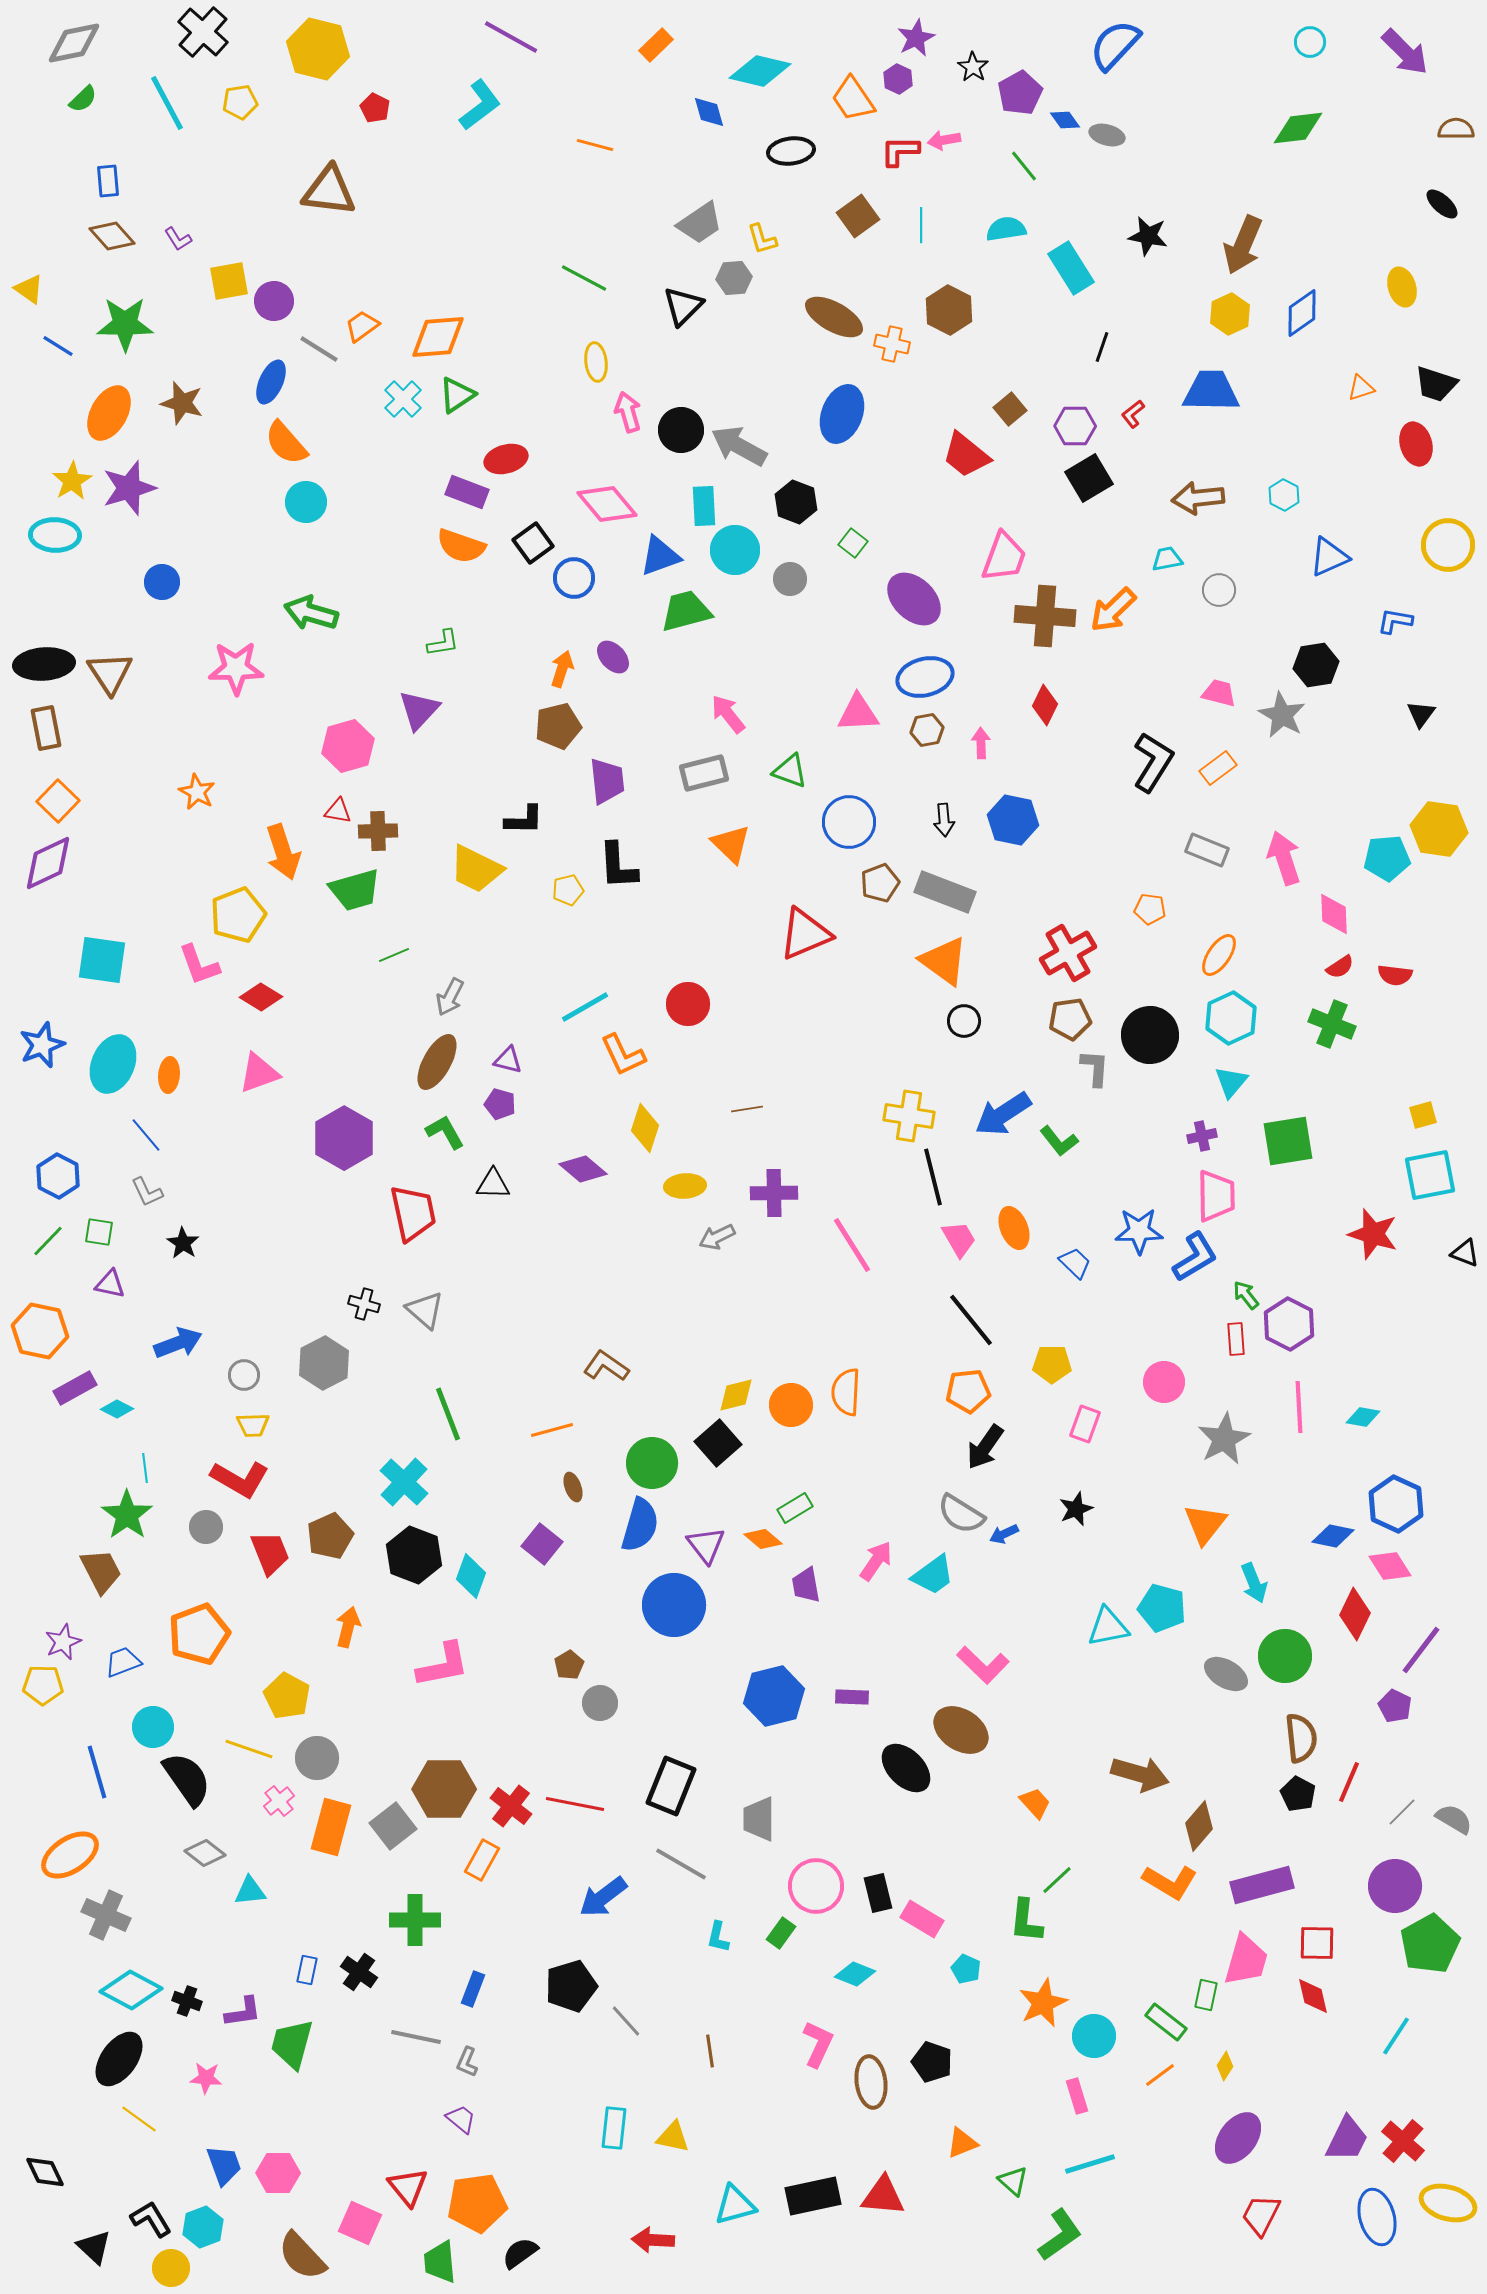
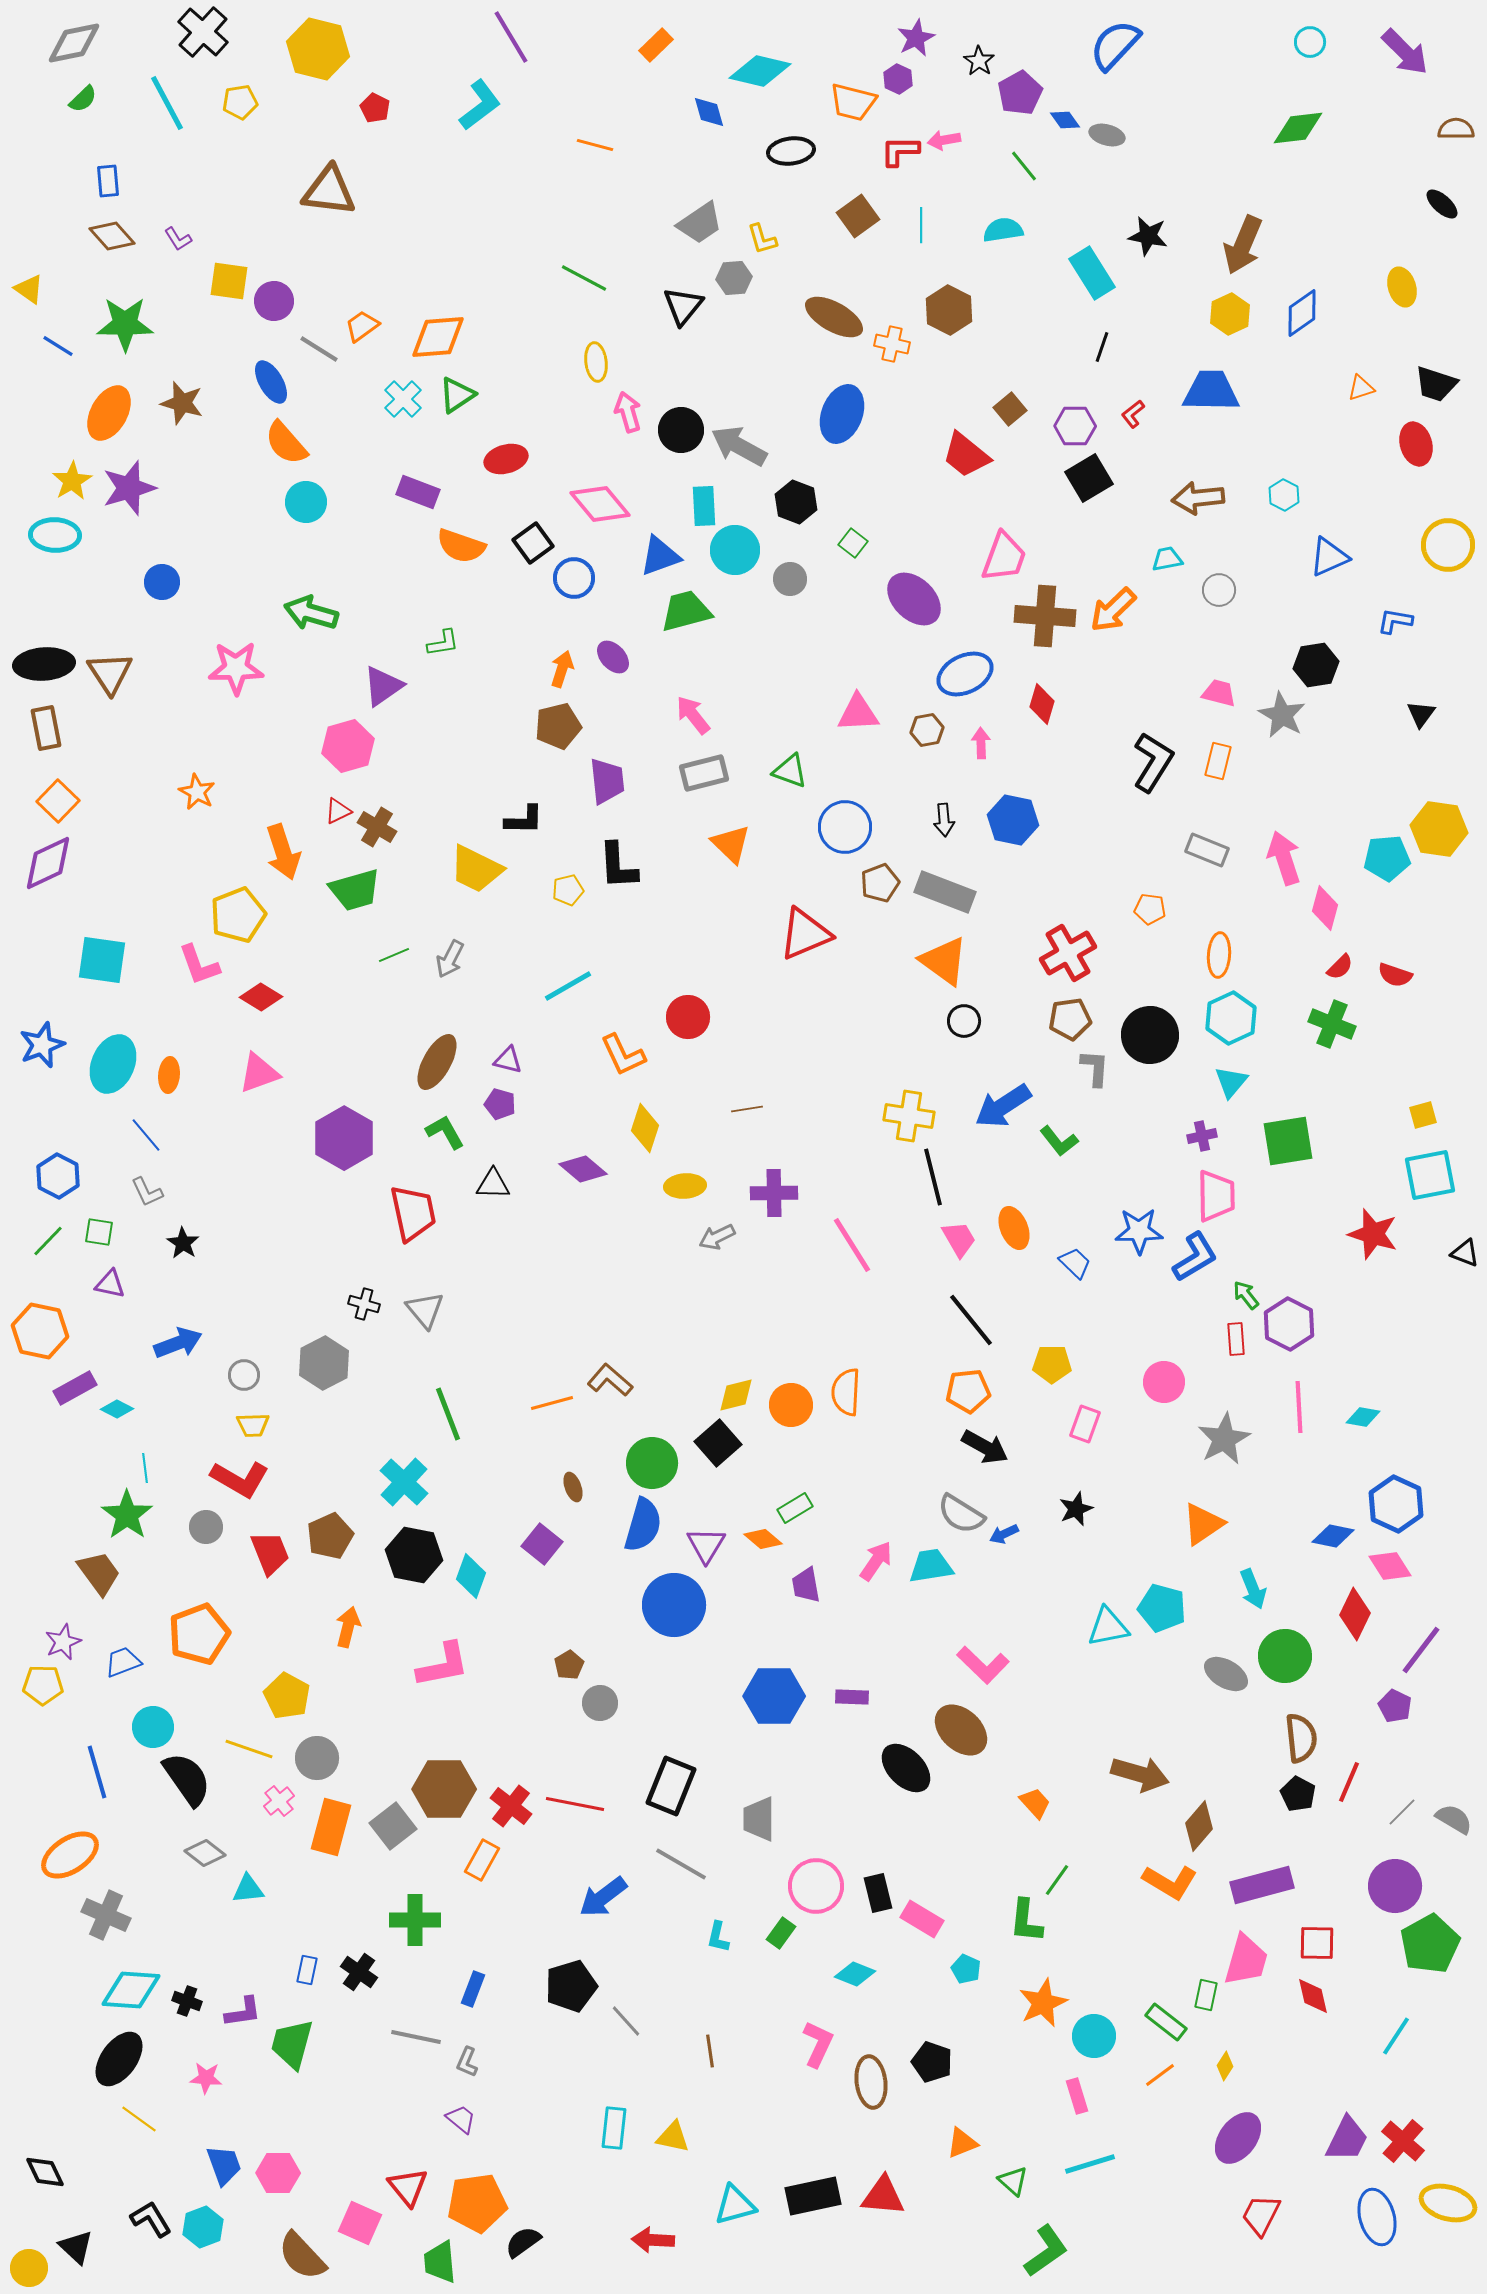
purple line at (511, 37): rotated 30 degrees clockwise
black star at (973, 67): moved 6 px right, 6 px up
orange trapezoid at (853, 99): moved 3 px down; rotated 42 degrees counterclockwise
cyan semicircle at (1006, 229): moved 3 px left, 1 px down
cyan rectangle at (1071, 268): moved 21 px right, 5 px down
yellow square at (229, 281): rotated 18 degrees clockwise
black triangle at (683, 306): rotated 6 degrees counterclockwise
blue ellipse at (271, 382): rotated 54 degrees counterclockwise
purple rectangle at (467, 492): moved 49 px left
pink diamond at (607, 504): moved 7 px left
blue ellipse at (925, 677): moved 40 px right, 3 px up; rotated 12 degrees counterclockwise
red diamond at (1045, 705): moved 3 px left, 1 px up; rotated 9 degrees counterclockwise
purple triangle at (419, 710): moved 36 px left, 24 px up; rotated 12 degrees clockwise
pink arrow at (728, 714): moved 35 px left, 1 px down
orange rectangle at (1218, 768): moved 7 px up; rotated 39 degrees counterclockwise
red triangle at (338, 811): rotated 36 degrees counterclockwise
blue circle at (849, 822): moved 4 px left, 5 px down
brown cross at (378, 831): moved 1 px left, 4 px up; rotated 33 degrees clockwise
pink diamond at (1334, 914): moved 9 px left, 6 px up; rotated 18 degrees clockwise
orange ellipse at (1219, 955): rotated 30 degrees counterclockwise
red semicircle at (1340, 967): rotated 12 degrees counterclockwise
red semicircle at (1395, 975): rotated 12 degrees clockwise
gray arrow at (450, 997): moved 38 px up
red circle at (688, 1004): moved 13 px down
cyan line at (585, 1007): moved 17 px left, 21 px up
blue arrow at (1003, 1114): moved 8 px up
gray triangle at (425, 1310): rotated 9 degrees clockwise
brown L-shape at (606, 1366): moved 4 px right, 14 px down; rotated 6 degrees clockwise
orange line at (552, 1430): moved 27 px up
black arrow at (985, 1447): rotated 96 degrees counterclockwise
orange triangle at (1205, 1524): moved 2 px left; rotated 18 degrees clockwise
blue semicircle at (640, 1525): moved 3 px right
purple triangle at (706, 1545): rotated 9 degrees clockwise
black hexagon at (414, 1555): rotated 10 degrees counterclockwise
brown trapezoid at (101, 1571): moved 2 px left, 2 px down; rotated 9 degrees counterclockwise
cyan trapezoid at (933, 1575): moved 2 px left, 9 px up; rotated 153 degrees counterclockwise
cyan arrow at (1254, 1583): moved 1 px left, 6 px down
blue hexagon at (774, 1696): rotated 14 degrees clockwise
brown ellipse at (961, 1730): rotated 10 degrees clockwise
green line at (1057, 1880): rotated 12 degrees counterclockwise
cyan triangle at (250, 1891): moved 2 px left, 2 px up
cyan diamond at (131, 1990): rotated 24 degrees counterclockwise
green L-shape at (1060, 2235): moved 14 px left, 16 px down
black triangle at (94, 2247): moved 18 px left
black semicircle at (520, 2253): moved 3 px right, 11 px up
yellow circle at (171, 2268): moved 142 px left
